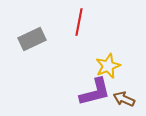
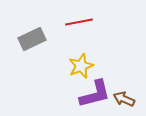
red line: rotated 68 degrees clockwise
yellow star: moved 27 px left
purple L-shape: moved 2 px down
